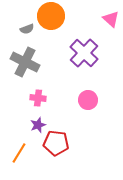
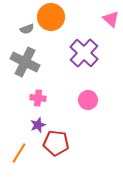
orange circle: moved 1 px down
